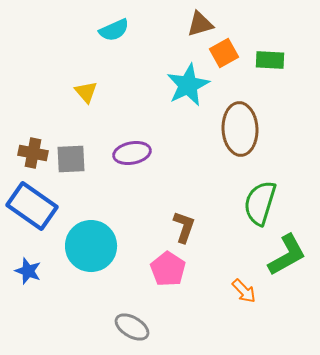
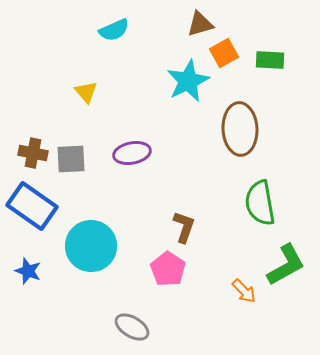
cyan star: moved 4 px up
green semicircle: rotated 27 degrees counterclockwise
green L-shape: moved 1 px left, 10 px down
